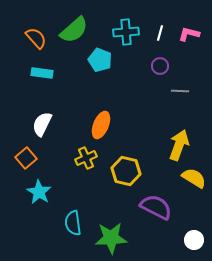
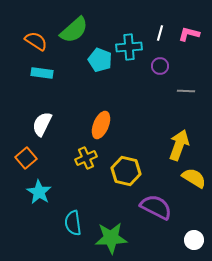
cyan cross: moved 3 px right, 15 px down
orange semicircle: moved 3 px down; rotated 15 degrees counterclockwise
gray line: moved 6 px right
